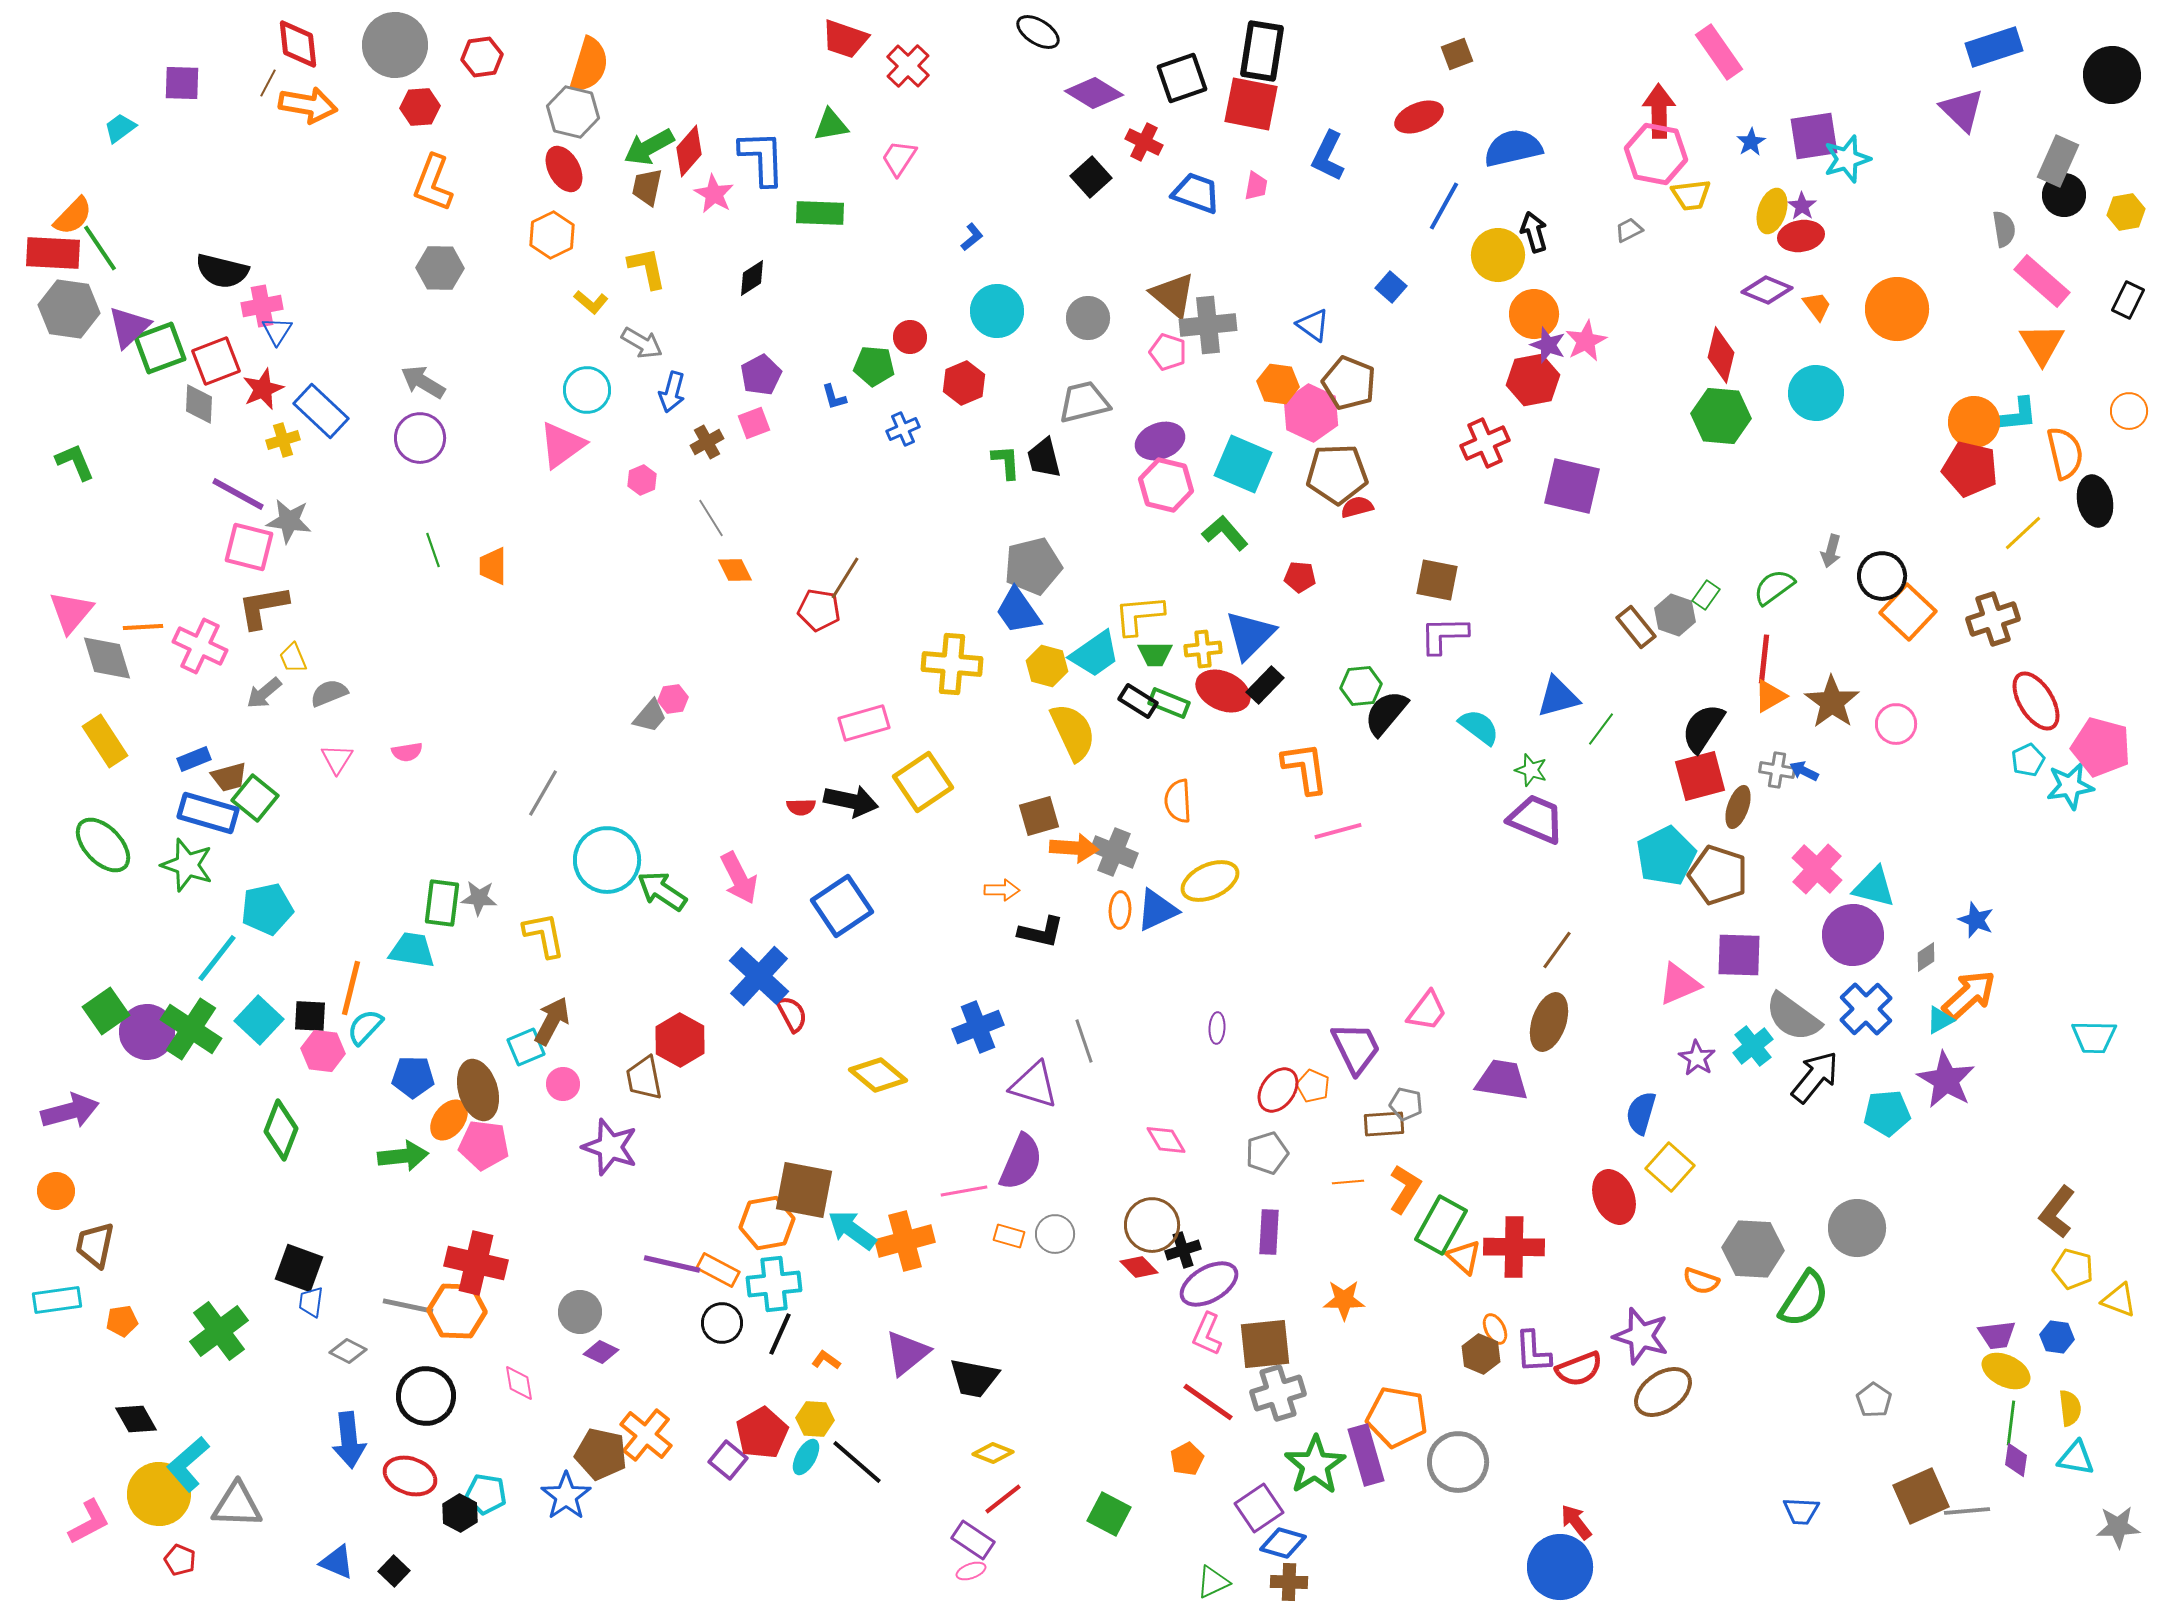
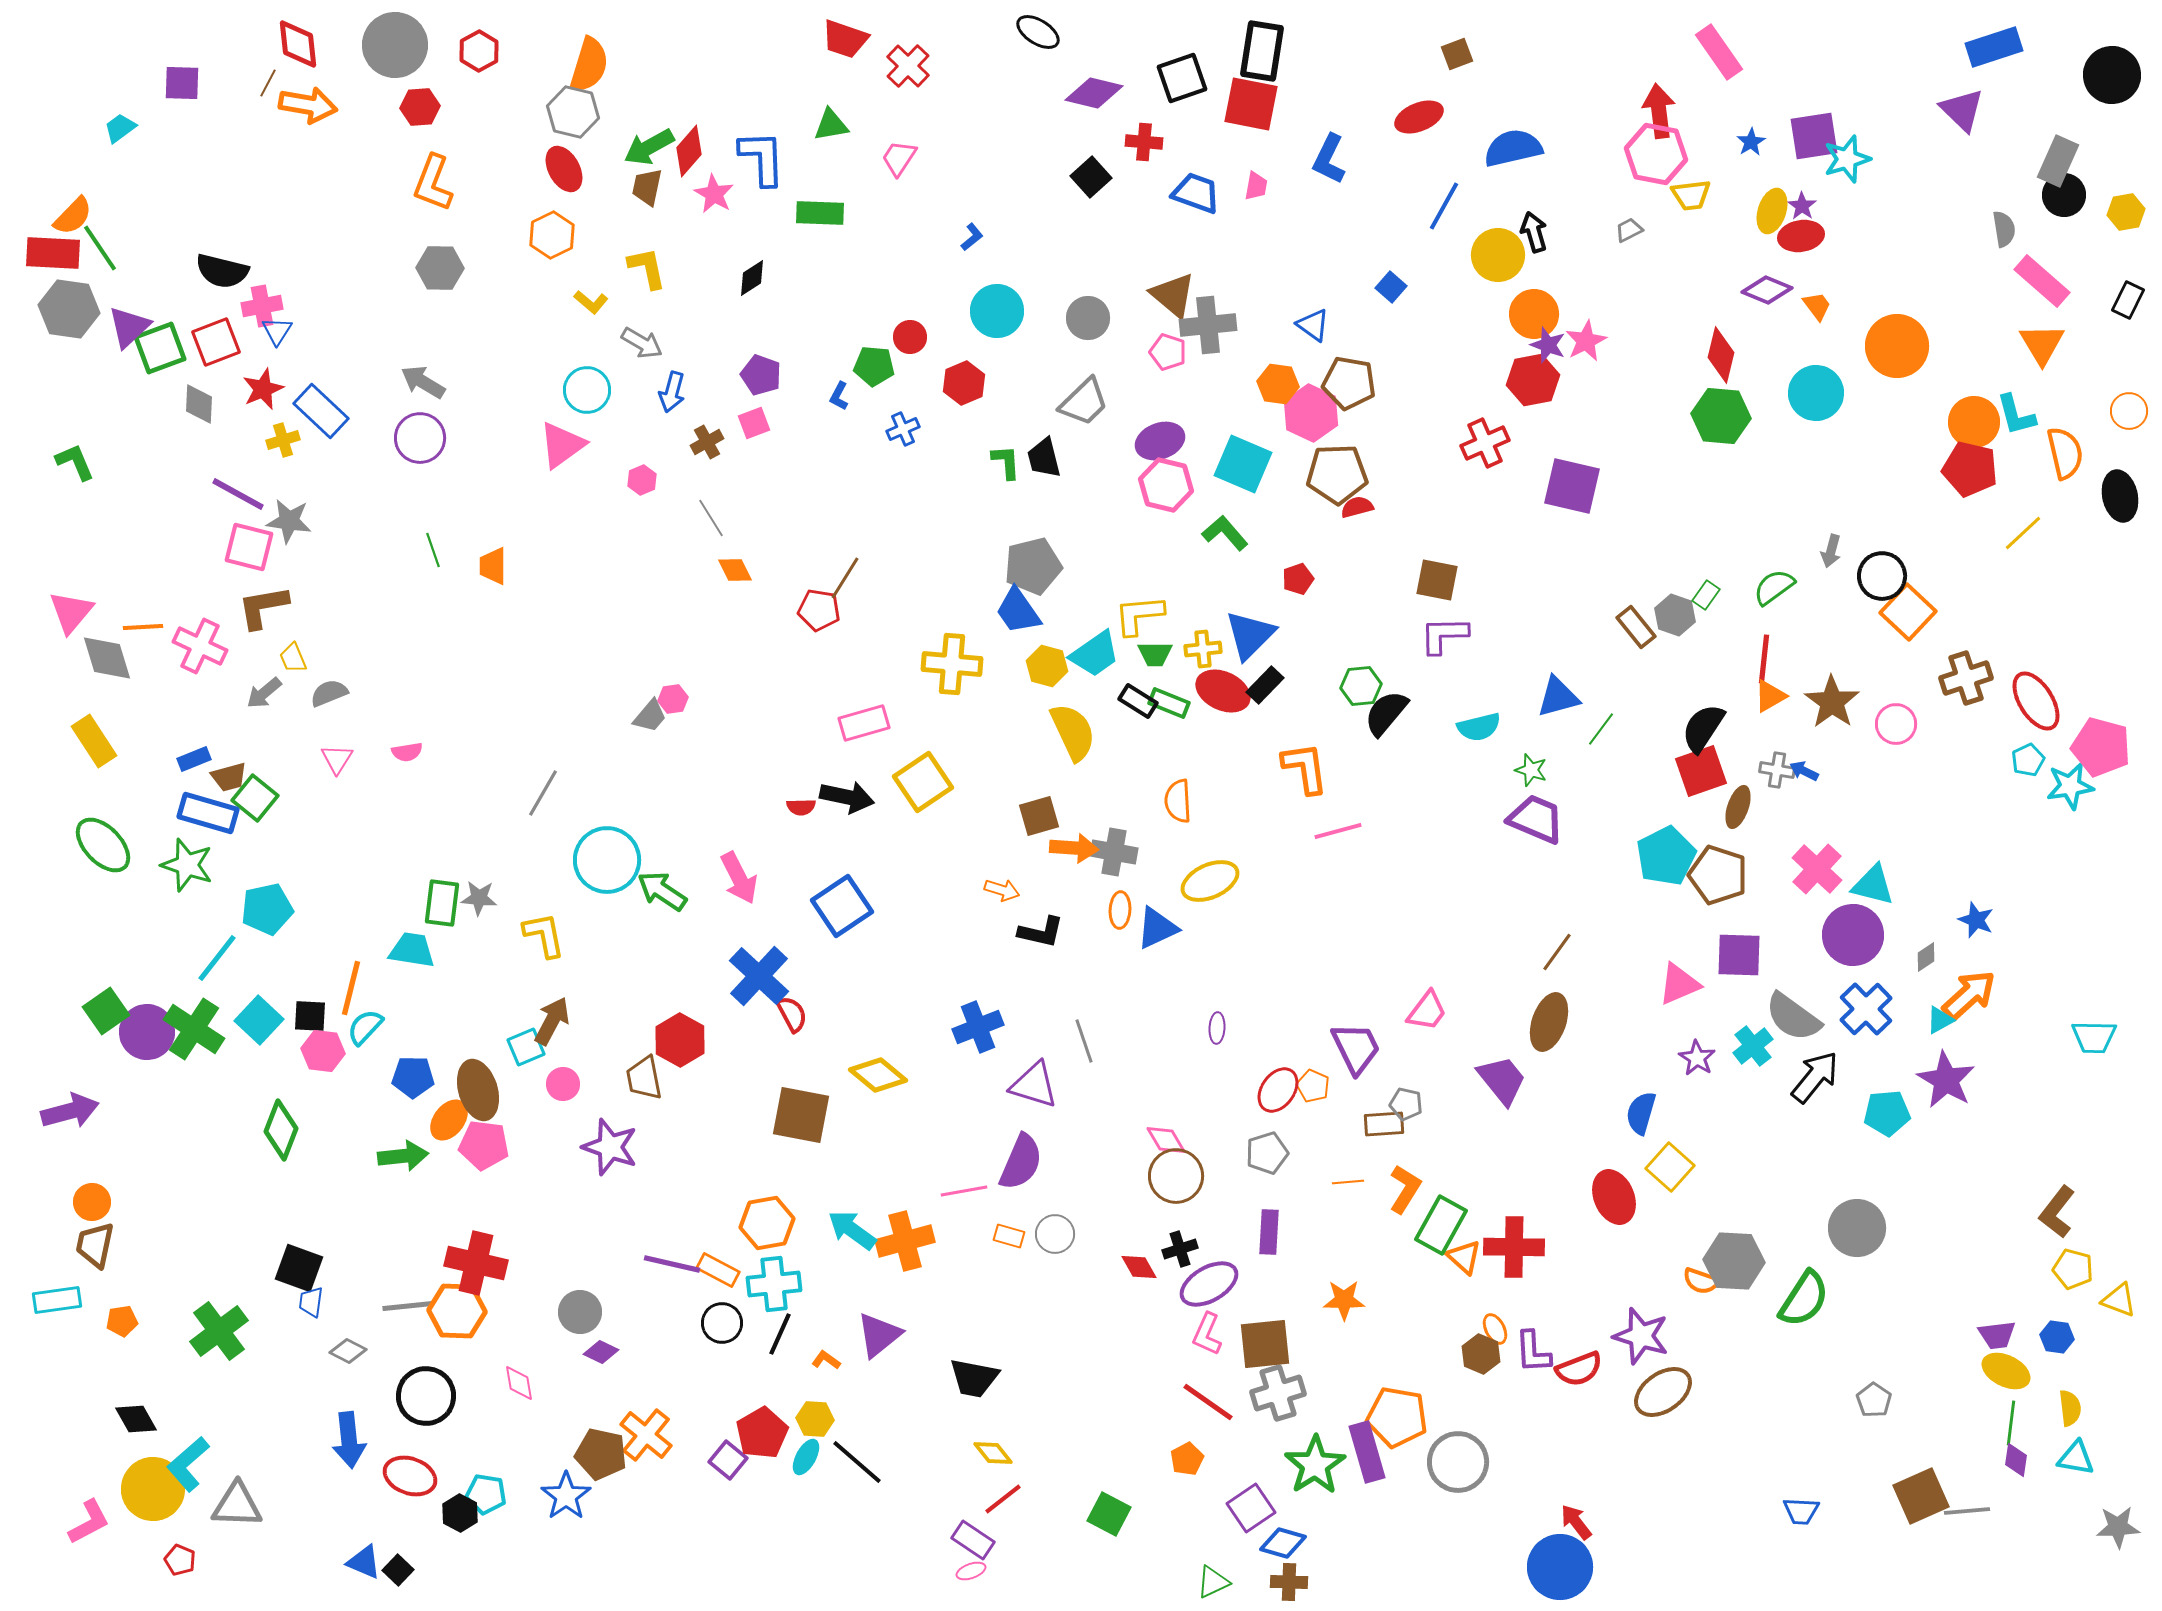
red hexagon at (482, 57): moved 3 px left, 6 px up; rotated 21 degrees counterclockwise
purple diamond at (1094, 93): rotated 18 degrees counterclockwise
red arrow at (1659, 111): rotated 6 degrees counterclockwise
red cross at (1144, 142): rotated 21 degrees counterclockwise
blue L-shape at (1328, 156): moved 1 px right, 3 px down
orange circle at (1897, 309): moved 37 px down
red square at (216, 361): moved 19 px up
purple pentagon at (761, 375): rotated 24 degrees counterclockwise
brown pentagon at (1349, 383): rotated 12 degrees counterclockwise
blue L-shape at (834, 397): moved 5 px right, 1 px up; rotated 44 degrees clockwise
gray trapezoid at (1084, 402): rotated 150 degrees clockwise
cyan L-shape at (2016, 415): rotated 81 degrees clockwise
black ellipse at (2095, 501): moved 25 px right, 5 px up
red pentagon at (1300, 577): moved 2 px left, 2 px down; rotated 24 degrees counterclockwise
brown cross at (1993, 619): moved 27 px left, 59 px down
cyan semicircle at (1479, 727): rotated 129 degrees clockwise
yellow rectangle at (105, 741): moved 11 px left
red square at (1700, 776): moved 1 px right, 5 px up; rotated 4 degrees counterclockwise
black arrow at (851, 801): moved 4 px left, 4 px up
gray cross at (1114, 852): rotated 12 degrees counterclockwise
cyan triangle at (1874, 887): moved 1 px left, 2 px up
orange arrow at (1002, 890): rotated 16 degrees clockwise
blue triangle at (1157, 910): moved 18 px down
brown line at (1557, 950): moved 2 px down
green cross at (191, 1029): moved 3 px right
purple trapezoid at (1502, 1080): rotated 42 degrees clockwise
brown square at (804, 1190): moved 3 px left, 75 px up
orange circle at (56, 1191): moved 36 px right, 11 px down
brown circle at (1152, 1225): moved 24 px right, 49 px up
gray hexagon at (1753, 1249): moved 19 px left, 12 px down
black cross at (1183, 1250): moved 3 px left, 1 px up
red diamond at (1139, 1267): rotated 15 degrees clockwise
gray line at (408, 1306): rotated 18 degrees counterclockwise
purple triangle at (907, 1353): moved 28 px left, 18 px up
yellow diamond at (993, 1453): rotated 30 degrees clockwise
purple rectangle at (1366, 1455): moved 1 px right, 3 px up
yellow circle at (159, 1494): moved 6 px left, 5 px up
purple square at (1259, 1508): moved 8 px left
blue triangle at (337, 1562): moved 27 px right
black square at (394, 1571): moved 4 px right, 1 px up
